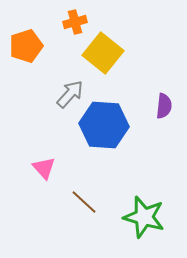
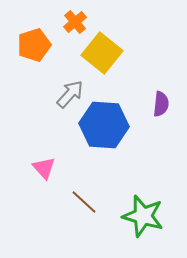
orange cross: rotated 25 degrees counterclockwise
orange pentagon: moved 8 px right, 1 px up
yellow square: moved 1 px left
purple semicircle: moved 3 px left, 2 px up
green star: moved 1 px left, 1 px up
